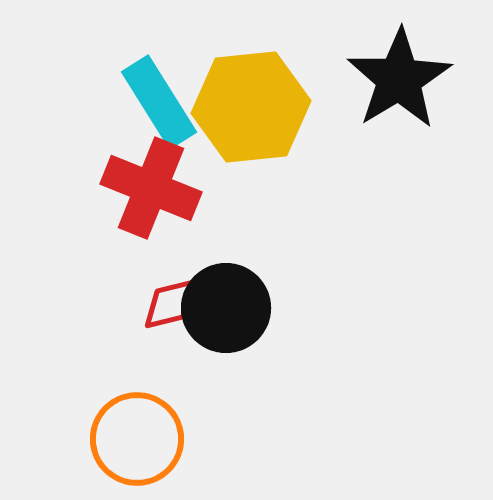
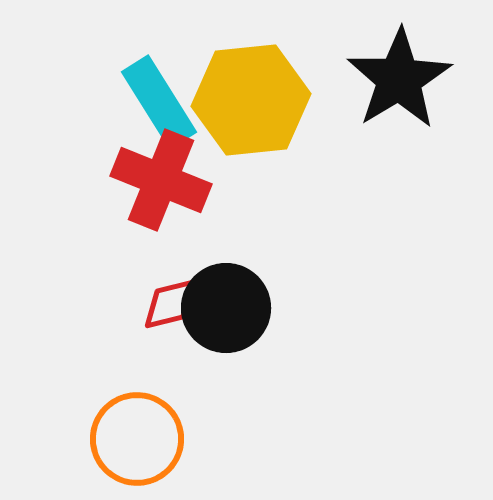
yellow hexagon: moved 7 px up
red cross: moved 10 px right, 8 px up
